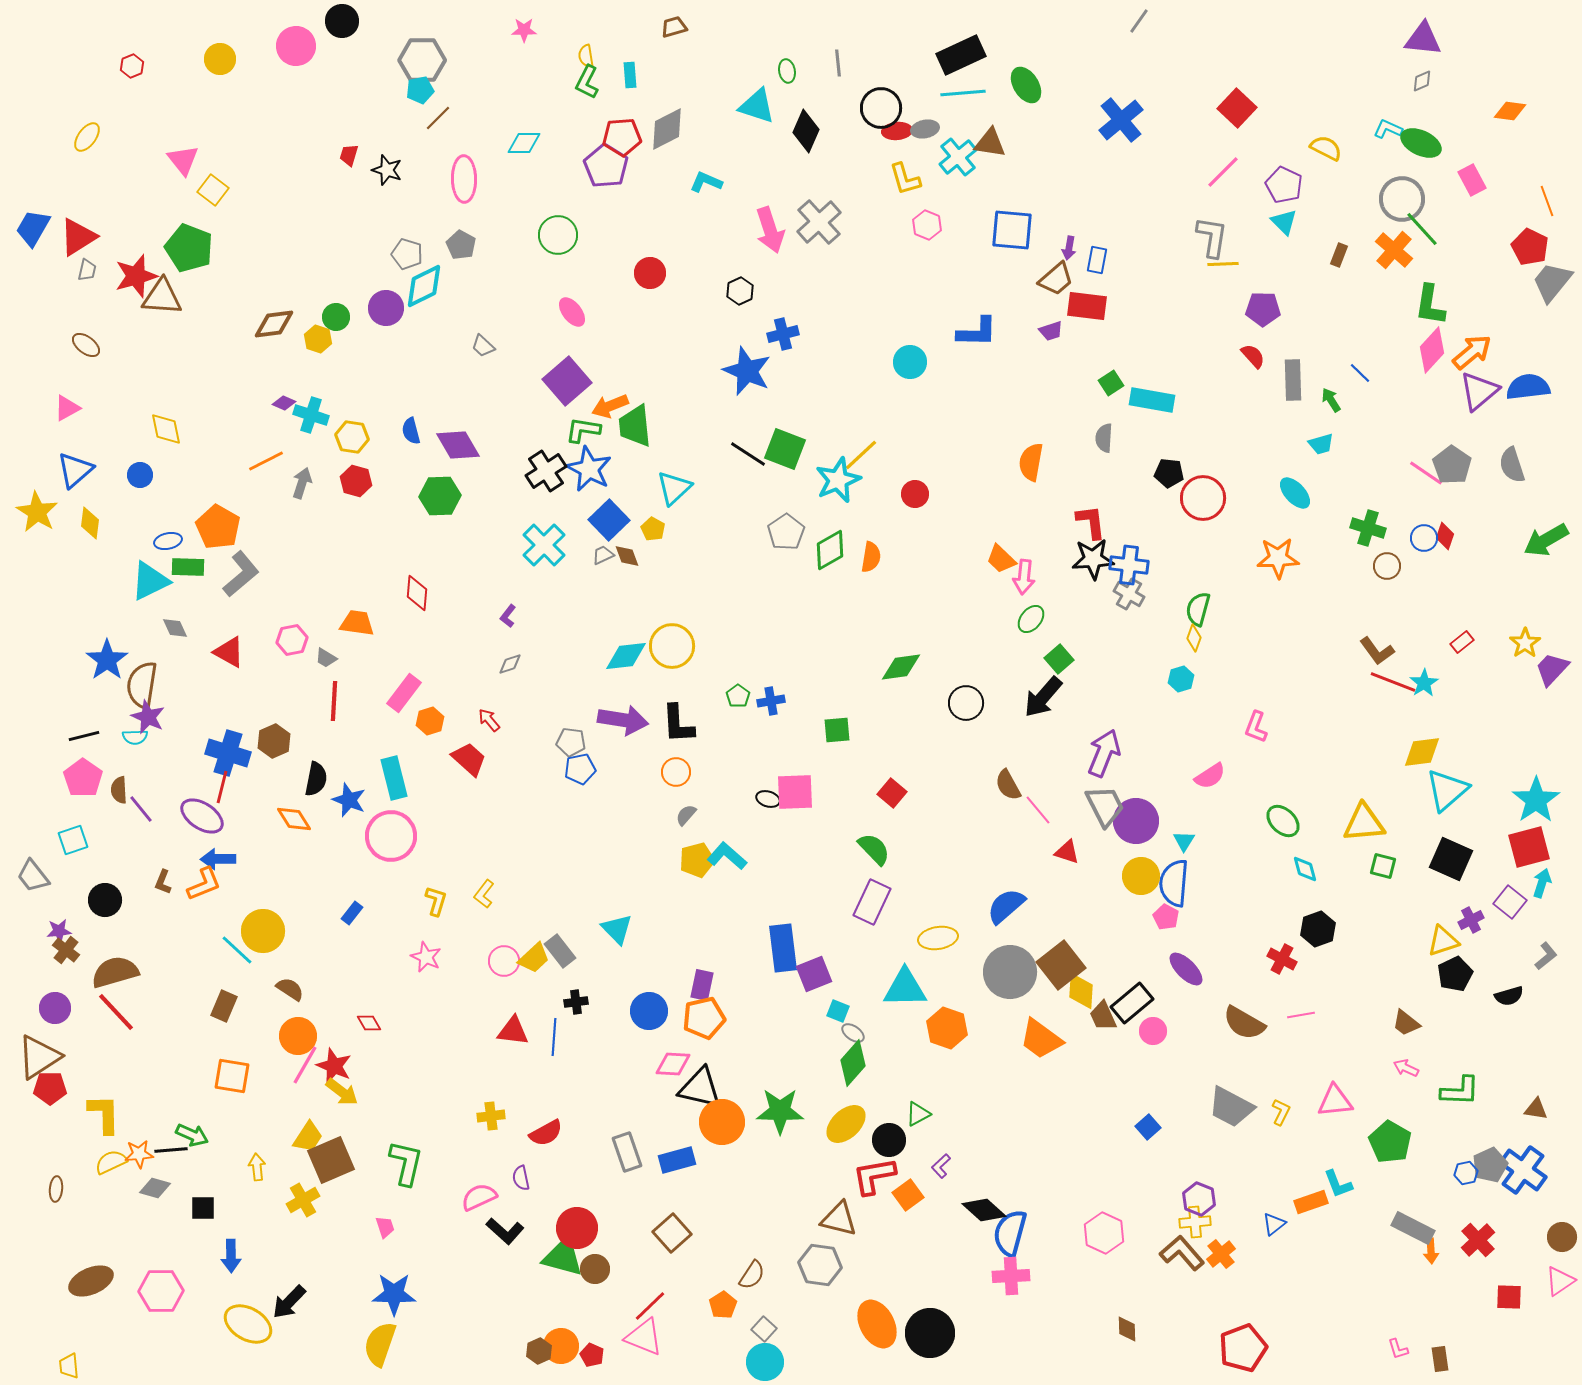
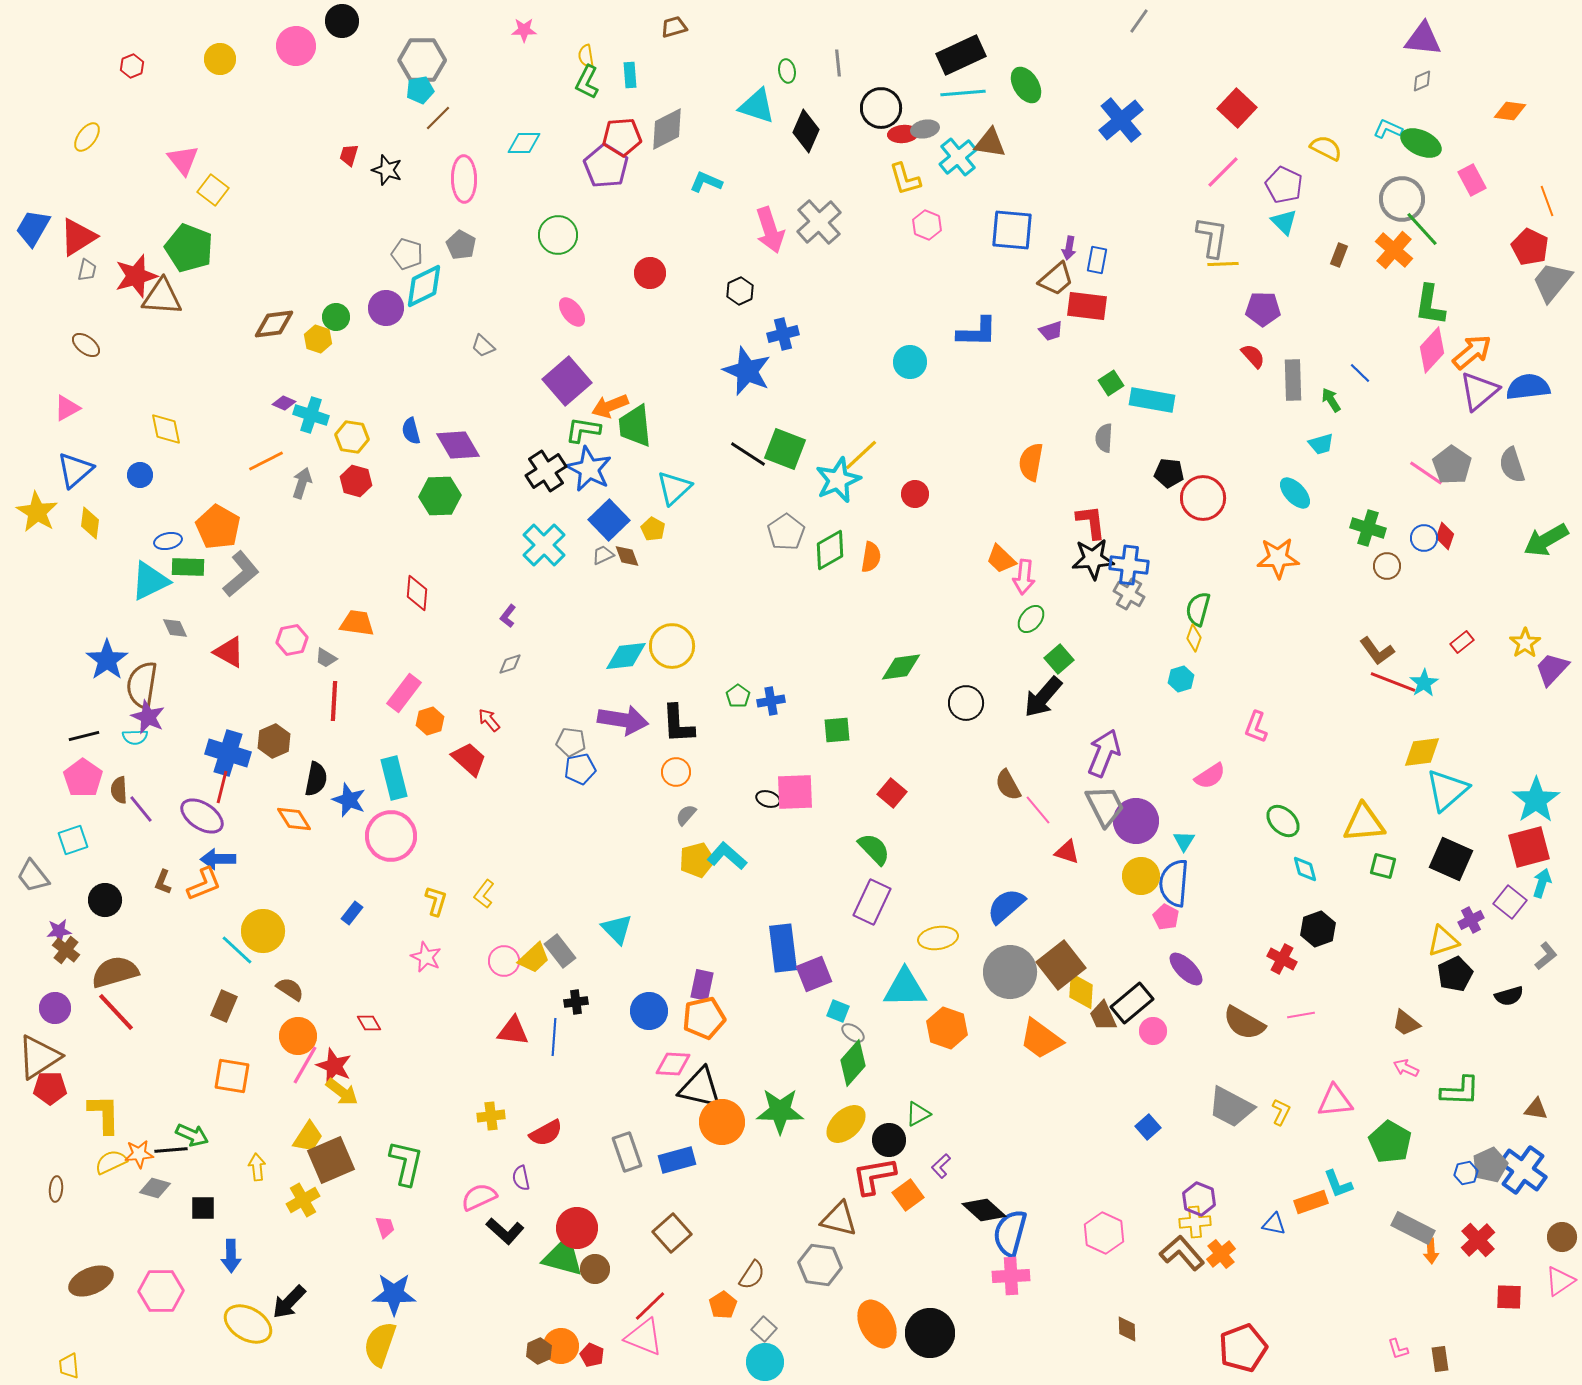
red ellipse at (897, 131): moved 6 px right, 3 px down
blue triangle at (1274, 1224): rotated 50 degrees clockwise
